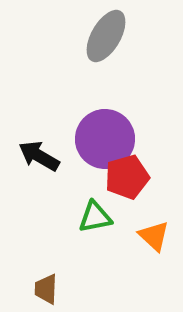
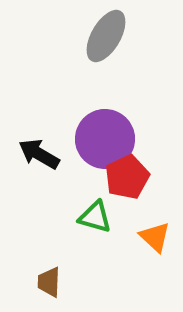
black arrow: moved 2 px up
red pentagon: rotated 9 degrees counterclockwise
green triangle: rotated 27 degrees clockwise
orange triangle: moved 1 px right, 1 px down
brown trapezoid: moved 3 px right, 7 px up
